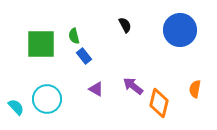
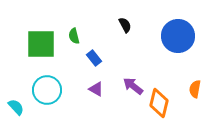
blue circle: moved 2 px left, 6 px down
blue rectangle: moved 10 px right, 2 px down
cyan circle: moved 9 px up
